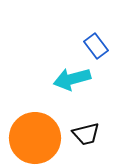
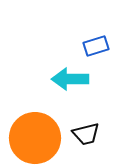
blue rectangle: rotated 70 degrees counterclockwise
cyan arrow: moved 2 px left; rotated 15 degrees clockwise
